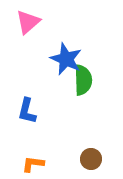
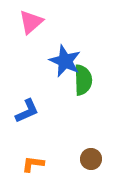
pink triangle: moved 3 px right
blue star: moved 1 px left, 2 px down
blue L-shape: rotated 128 degrees counterclockwise
